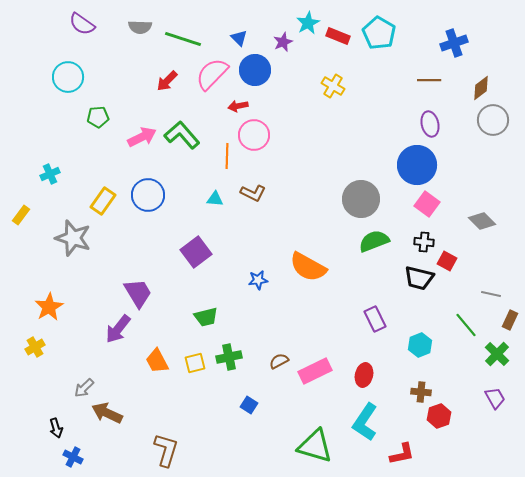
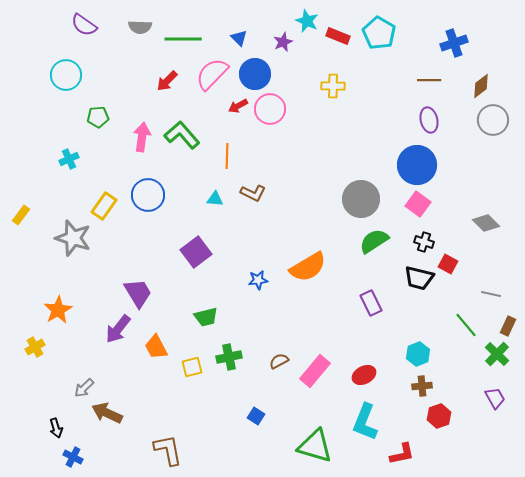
cyan star at (308, 23): moved 1 px left, 2 px up; rotated 20 degrees counterclockwise
purple semicircle at (82, 24): moved 2 px right, 1 px down
green line at (183, 39): rotated 18 degrees counterclockwise
blue circle at (255, 70): moved 4 px down
cyan circle at (68, 77): moved 2 px left, 2 px up
yellow cross at (333, 86): rotated 30 degrees counterclockwise
brown diamond at (481, 88): moved 2 px up
red arrow at (238, 106): rotated 18 degrees counterclockwise
purple ellipse at (430, 124): moved 1 px left, 4 px up
pink circle at (254, 135): moved 16 px right, 26 px up
pink arrow at (142, 137): rotated 56 degrees counterclockwise
cyan cross at (50, 174): moved 19 px right, 15 px up
yellow rectangle at (103, 201): moved 1 px right, 5 px down
pink square at (427, 204): moved 9 px left
gray diamond at (482, 221): moved 4 px right, 2 px down
green semicircle at (374, 241): rotated 12 degrees counterclockwise
black cross at (424, 242): rotated 12 degrees clockwise
red square at (447, 261): moved 1 px right, 3 px down
orange semicircle at (308, 267): rotated 60 degrees counterclockwise
orange star at (49, 307): moved 9 px right, 3 px down
purple rectangle at (375, 319): moved 4 px left, 16 px up
brown rectangle at (510, 320): moved 2 px left, 6 px down
cyan hexagon at (420, 345): moved 2 px left, 9 px down
orange trapezoid at (157, 361): moved 1 px left, 14 px up
yellow square at (195, 363): moved 3 px left, 4 px down
pink rectangle at (315, 371): rotated 24 degrees counterclockwise
red ellipse at (364, 375): rotated 50 degrees clockwise
brown cross at (421, 392): moved 1 px right, 6 px up; rotated 12 degrees counterclockwise
blue square at (249, 405): moved 7 px right, 11 px down
cyan L-shape at (365, 422): rotated 12 degrees counterclockwise
brown L-shape at (166, 450): moved 2 px right; rotated 28 degrees counterclockwise
